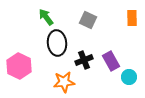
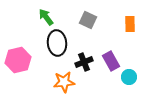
orange rectangle: moved 2 px left, 6 px down
black cross: moved 2 px down
pink hexagon: moved 1 px left, 6 px up; rotated 20 degrees clockwise
